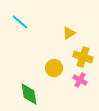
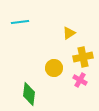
cyan line: rotated 48 degrees counterclockwise
yellow cross: rotated 30 degrees counterclockwise
green diamond: rotated 15 degrees clockwise
